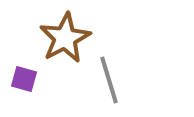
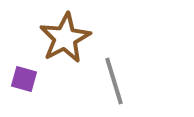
gray line: moved 5 px right, 1 px down
